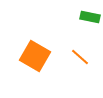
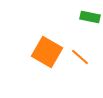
orange square: moved 12 px right, 4 px up
